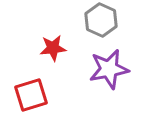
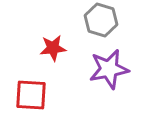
gray hexagon: rotated 8 degrees counterclockwise
red square: rotated 20 degrees clockwise
